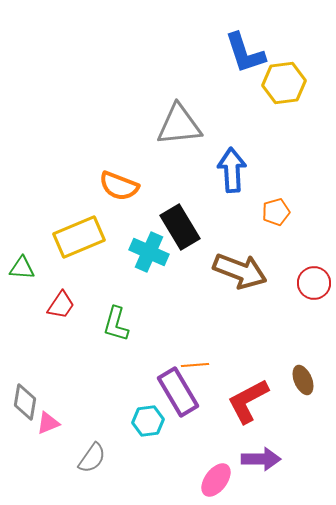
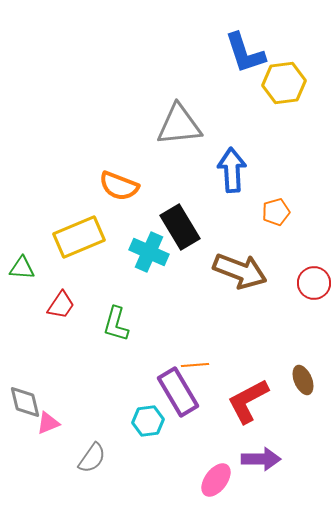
gray diamond: rotated 24 degrees counterclockwise
